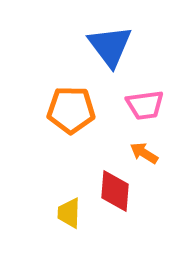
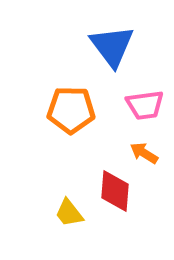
blue triangle: moved 2 px right
yellow trapezoid: rotated 40 degrees counterclockwise
